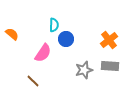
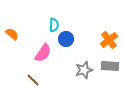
brown line: moved 1 px up
